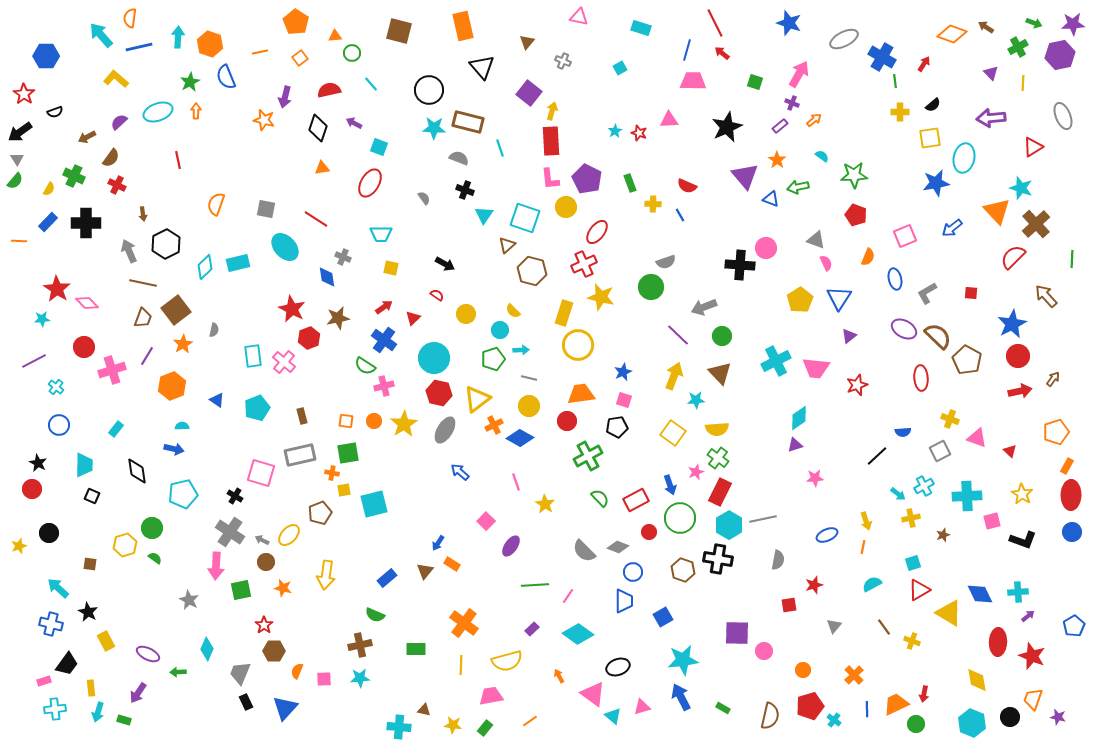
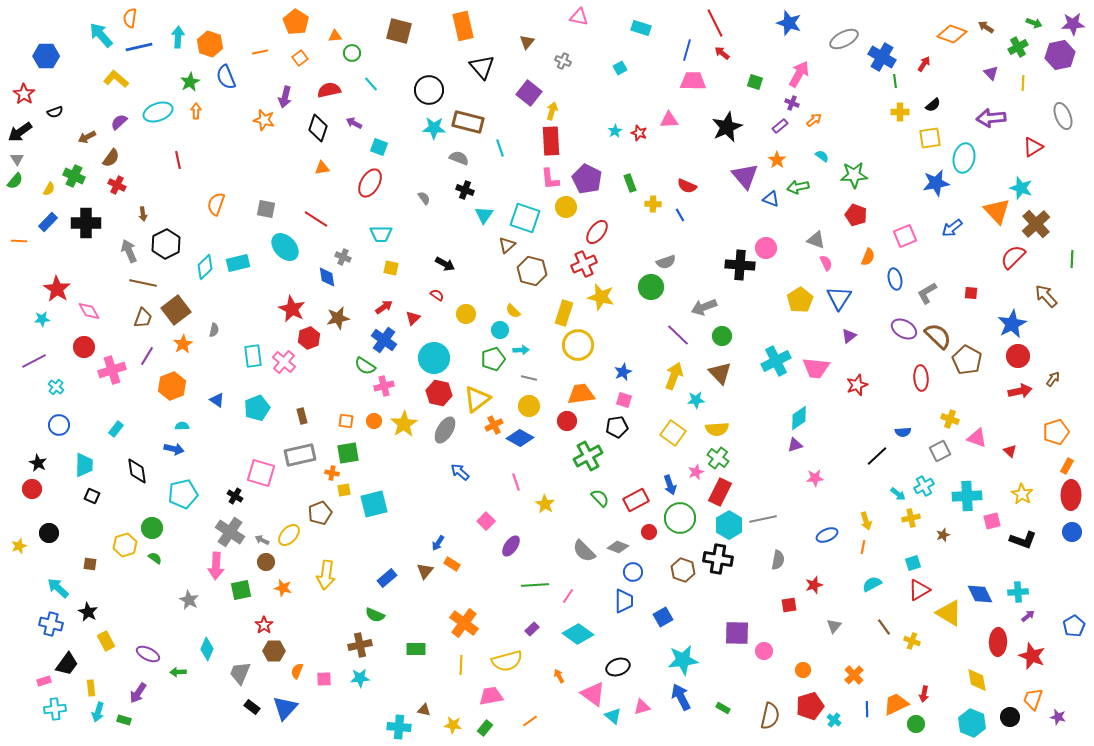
pink diamond at (87, 303): moved 2 px right, 8 px down; rotated 15 degrees clockwise
black rectangle at (246, 702): moved 6 px right, 5 px down; rotated 28 degrees counterclockwise
